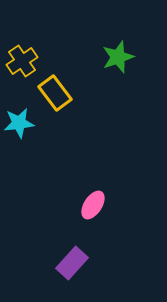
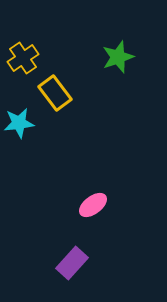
yellow cross: moved 1 px right, 3 px up
pink ellipse: rotated 20 degrees clockwise
